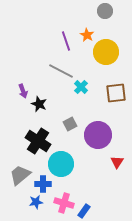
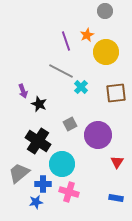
orange star: rotated 16 degrees clockwise
cyan circle: moved 1 px right
gray trapezoid: moved 1 px left, 2 px up
pink cross: moved 5 px right, 11 px up
blue rectangle: moved 32 px right, 13 px up; rotated 64 degrees clockwise
